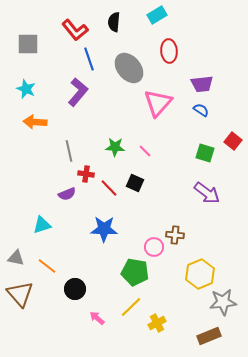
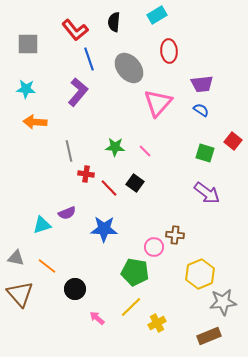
cyan star: rotated 18 degrees counterclockwise
black square: rotated 12 degrees clockwise
purple semicircle: moved 19 px down
